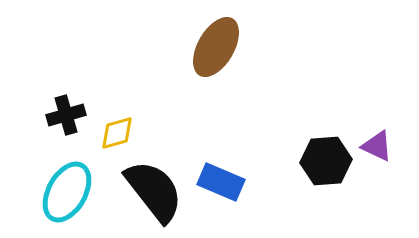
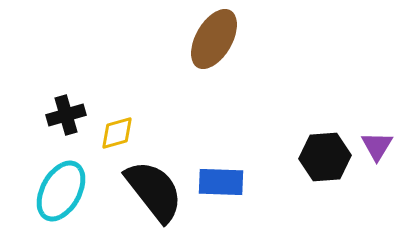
brown ellipse: moved 2 px left, 8 px up
purple triangle: rotated 36 degrees clockwise
black hexagon: moved 1 px left, 4 px up
blue rectangle: rotated 21 degrees counterclockwise
cyan ellipse: moved 6 px left, 1 px up
